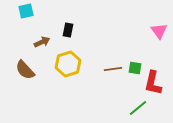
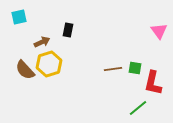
cyan square: moved 7 px left, 6 px down
yellow hexagon: moved 19 px left
